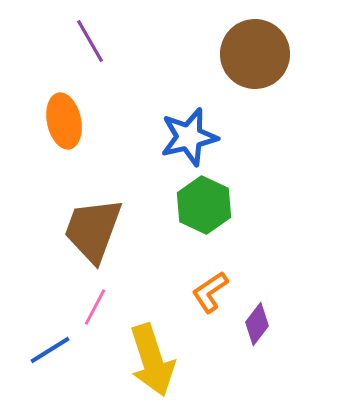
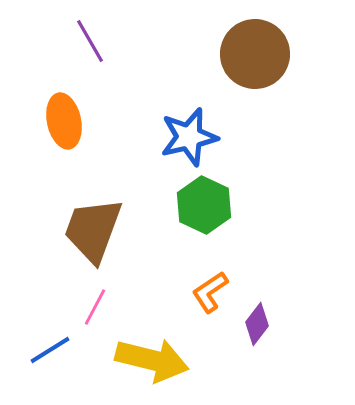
yellow arrow: rotated 58 degrees counterclockwise
